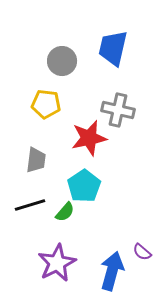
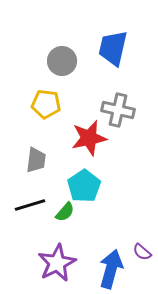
blue arrow: moved 1 px left, 2 px up
